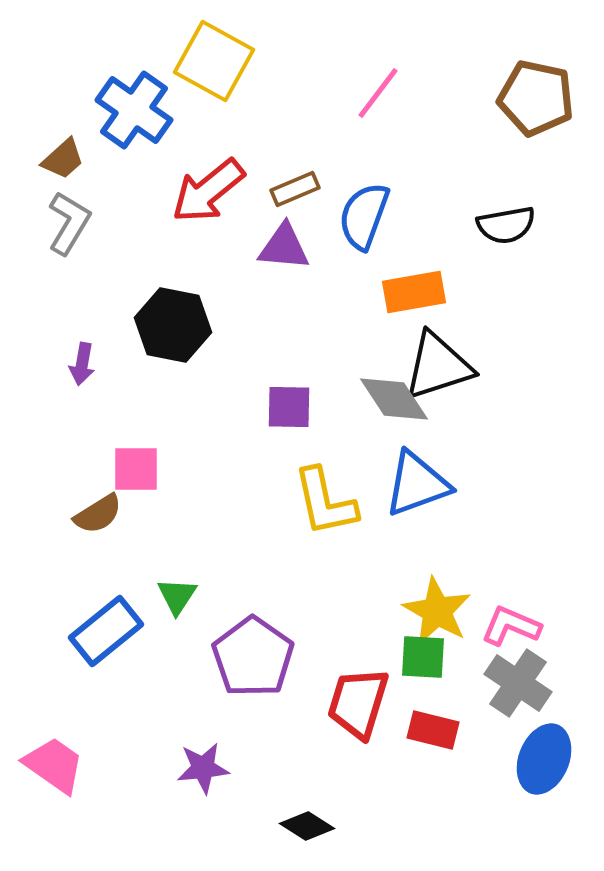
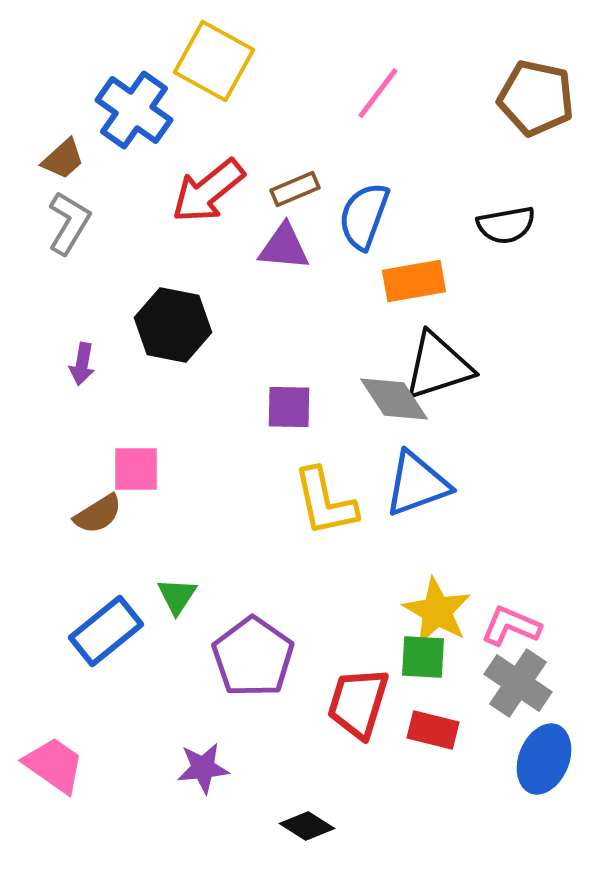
orange rectangle: moved 11 px up
